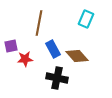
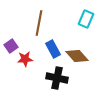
purple square: rotated 24 degrees counterclockwise
